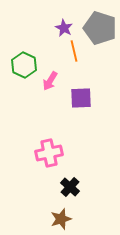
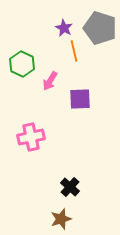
green hexagon: moved 2 px left, 1 px up
purple square: moved 1 px left, 1 px down
pink cross: moved 18 px left, 16 px up
